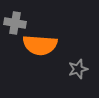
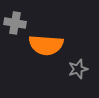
orange semicircle: moved 6 px right
